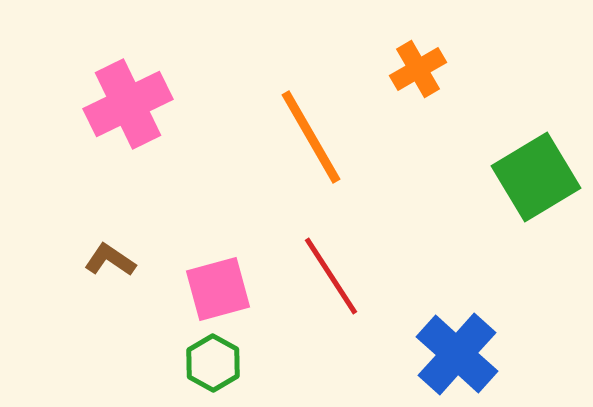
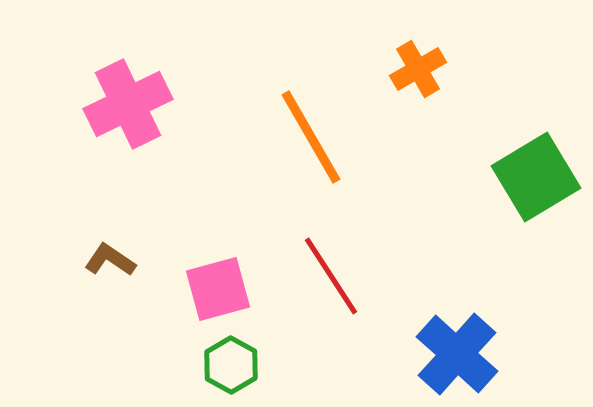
green hexagon: moved 18 px right, 2 px down
